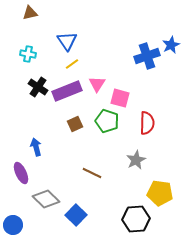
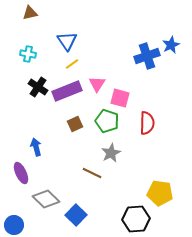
gray star: moved 25 px left, 7 px up
blue circle: moved 1 px right
